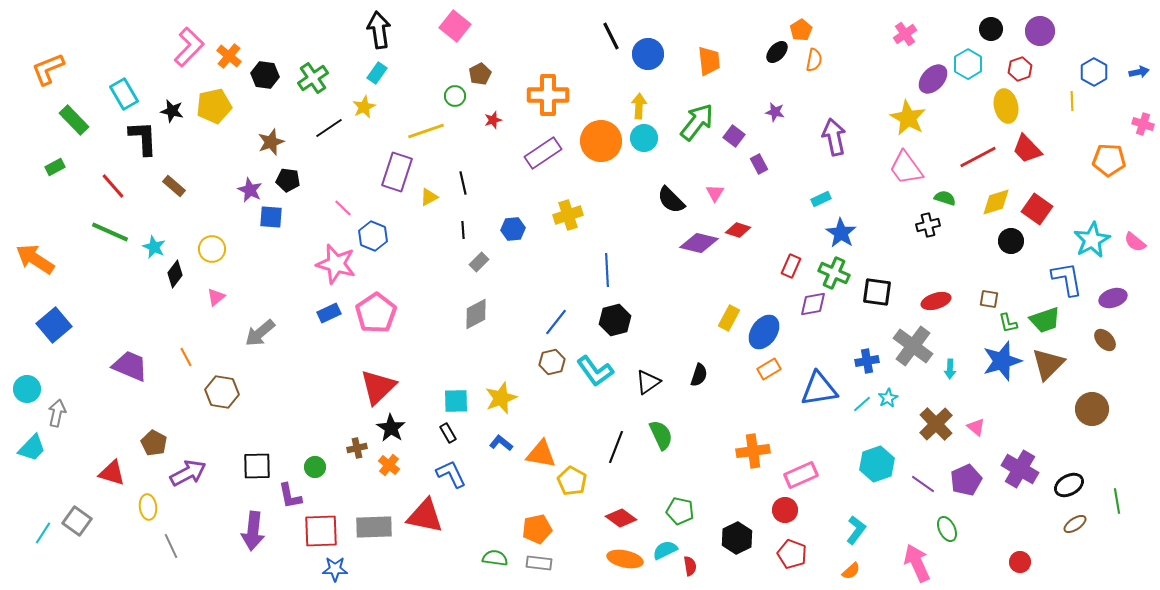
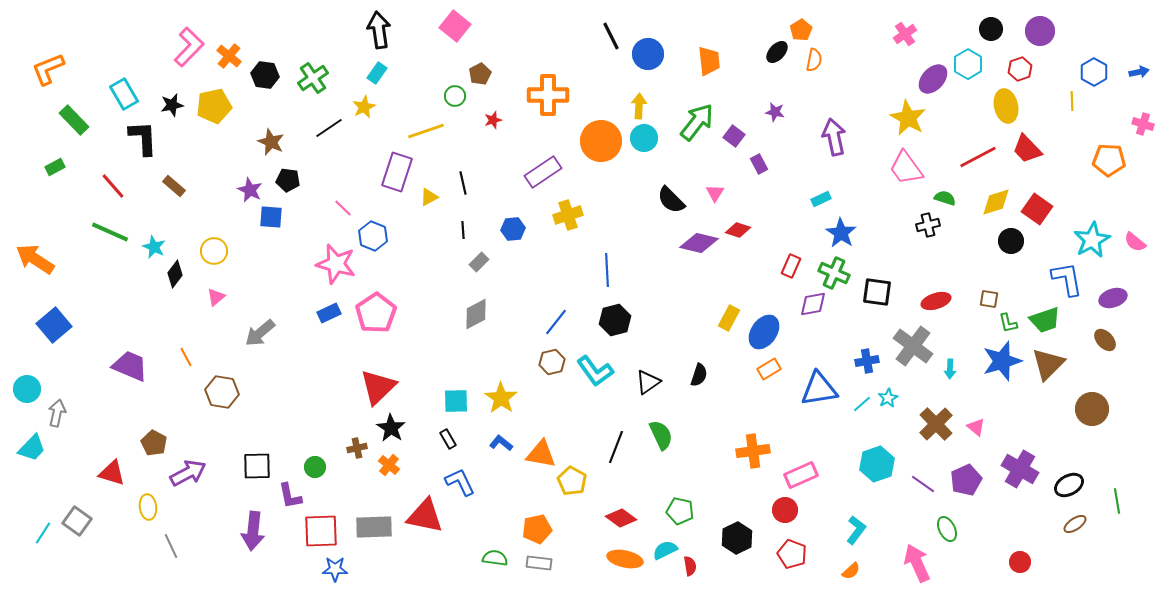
black star at (172, 111): moved 6 px up; rotated 25 degrees counterclockwise
brown star at (271, 142): rotated 28 degrees counterclockwise
purple rectangle at (543, 153): moved 19 px down
yellow circle at (212, 249): moved 2 px right, 2 px down
yellow star at (501, 398): rotated 16 degrees counterclockwise
black rectangle at (448, 433): moved 6 px down
blue L-shape at (451, 474): moved 9 px right, 8 px down
